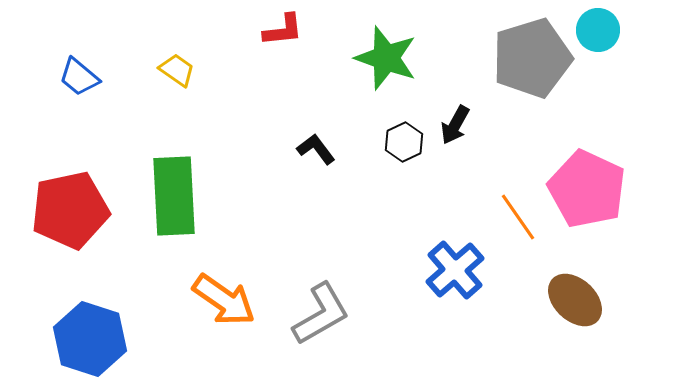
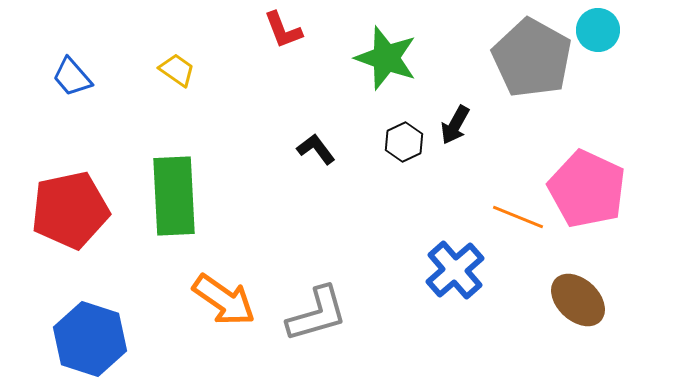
red L-shape: rotated 75 degrees clockwise
gray pentagon: rotated 26 degrees counterclockwise
blue trapezoid: moved 7 px left; rotated 9 degrees clockwise
orange line: rotated 33 degrees counterclockwise
brown ellipse: moved 3 px right
gray L-shape: moved 4 px left; rotated 14 degrees clockwise
